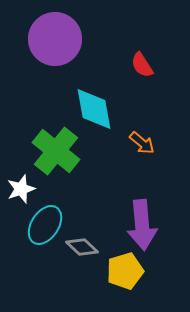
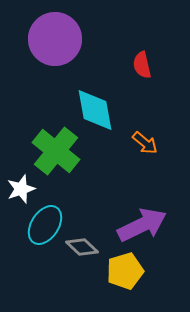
red semicircle: rotated 20 degrees clockwise
cyan diamond: moved 1 px right, 1 px down
orange arrow: moved 3 px right
purple arrow: rotated 111 degrees counterclockwise
